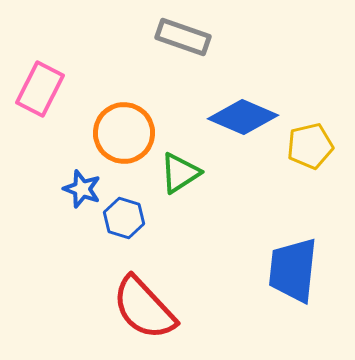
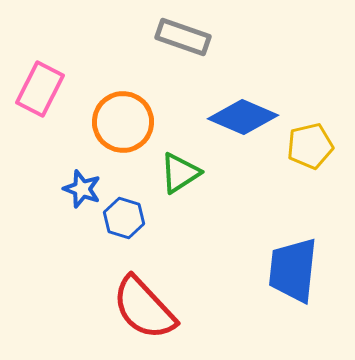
orange circle: moved 1 px left, 11 px up
